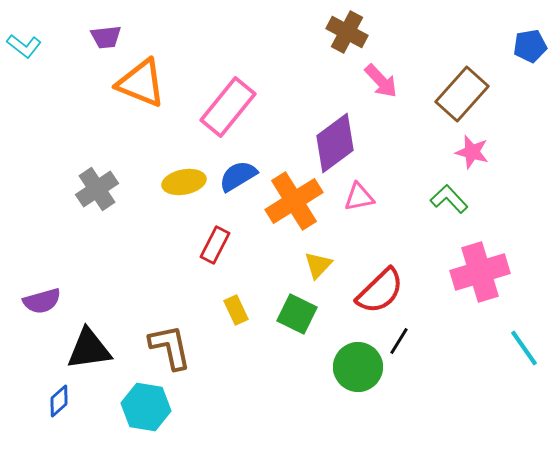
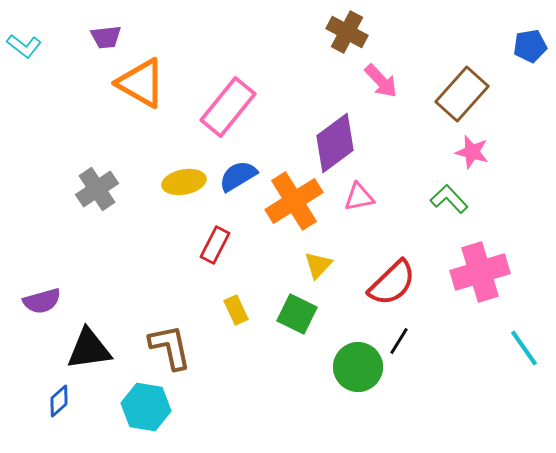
orange triangle: rotated 8 degrees clockwise
red semicircle: moved 12 px right, 8 px up
